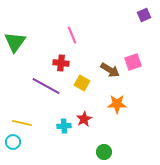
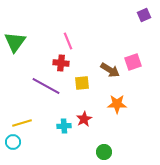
pink line: moved 4 px left, 6 px down
yellow square: rotated 35 degrees counterclockwise
yellow line: rotated 30 degrees counterclockwise
